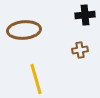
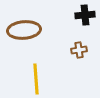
brown cross: moved 1 px left
yellow line: rotated 12 degrees clockwise
